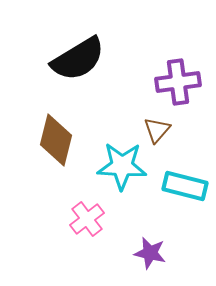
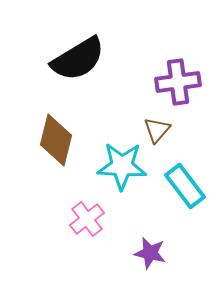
cyan rectangle: rotated 39 degrees clockwise
